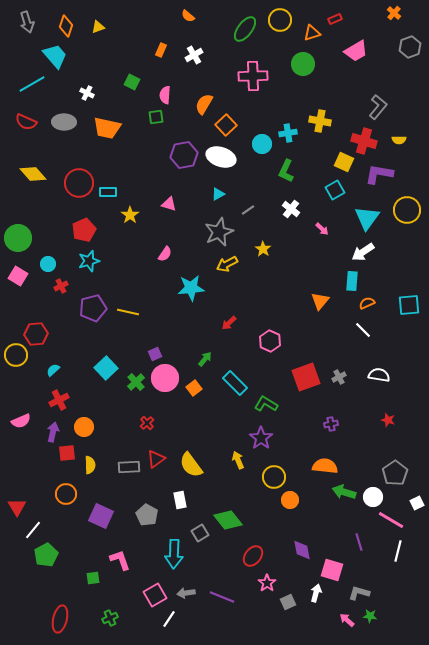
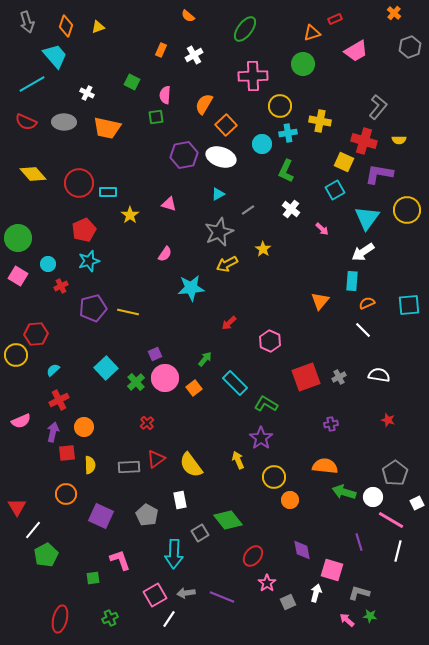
yellow circle at (280, 20): moved 86 px down
